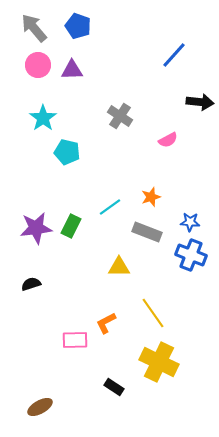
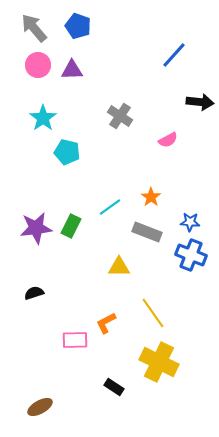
orange star: rotated 18 degrees counterclockwise
black semicircle: moved 3 px right, 9 px down
